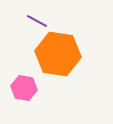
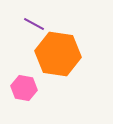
purple line: moved 3 px left, 3 px down
